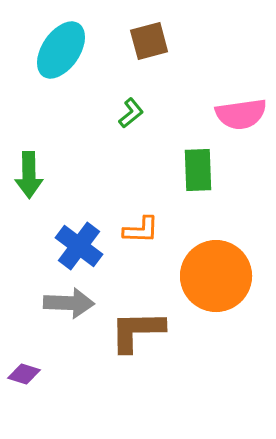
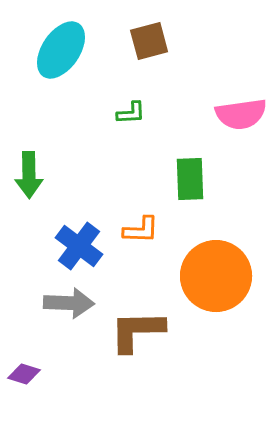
green L-shape: rotated 36 degrees clockwise
green rectangle: moved 8 px left, 9 px down
